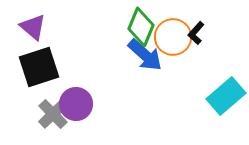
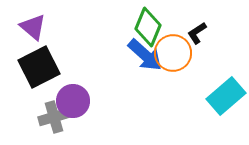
green diamond: moved 7 px right
black L-shape: moved 1 px right; rotated 15 degrees clockwise
orange circle: moved 16 px down
black square: rotated 9 degrees counterclockwise
purple circle: moved 3 px left, 3 px up
gray cross: moved 1 px right, 3 px down; rotated 28 degrees clockwise
